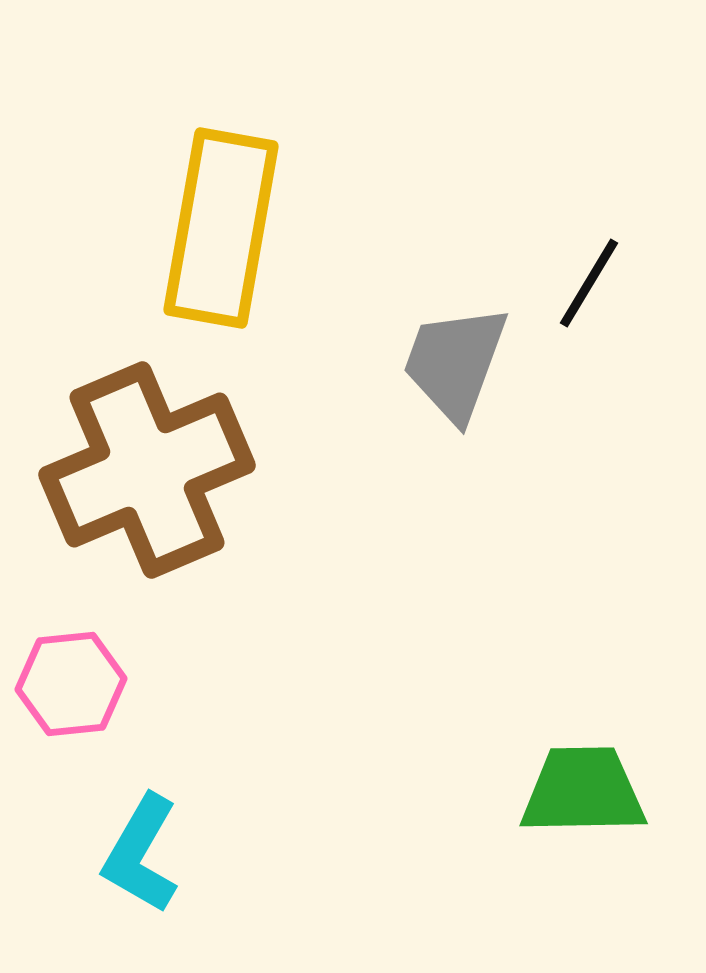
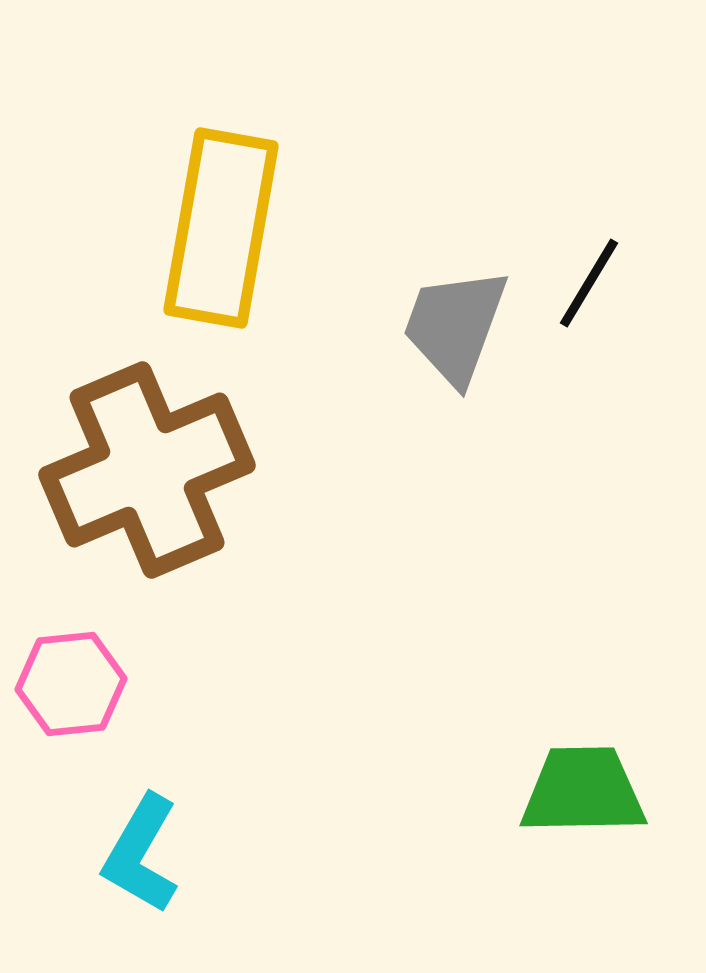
gray trapezoid: moved 37 px up
